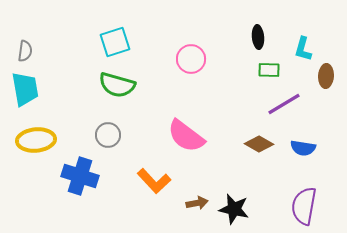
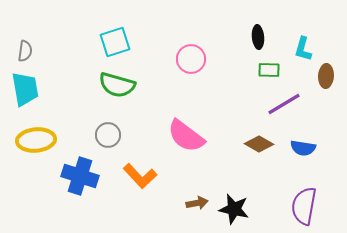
orange L-shape: moved 14 px left, 5 px up
